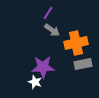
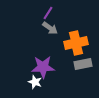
gray arrow: moved 2 px left, 2 px up
